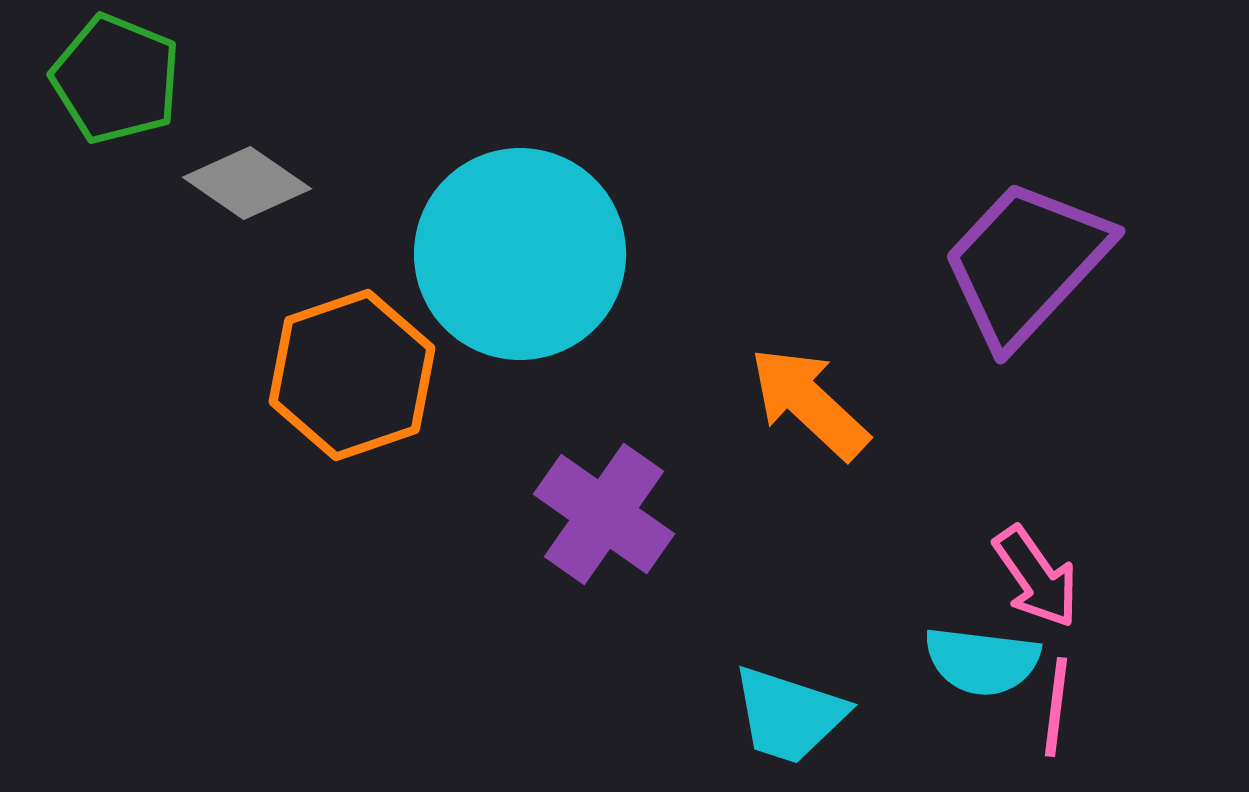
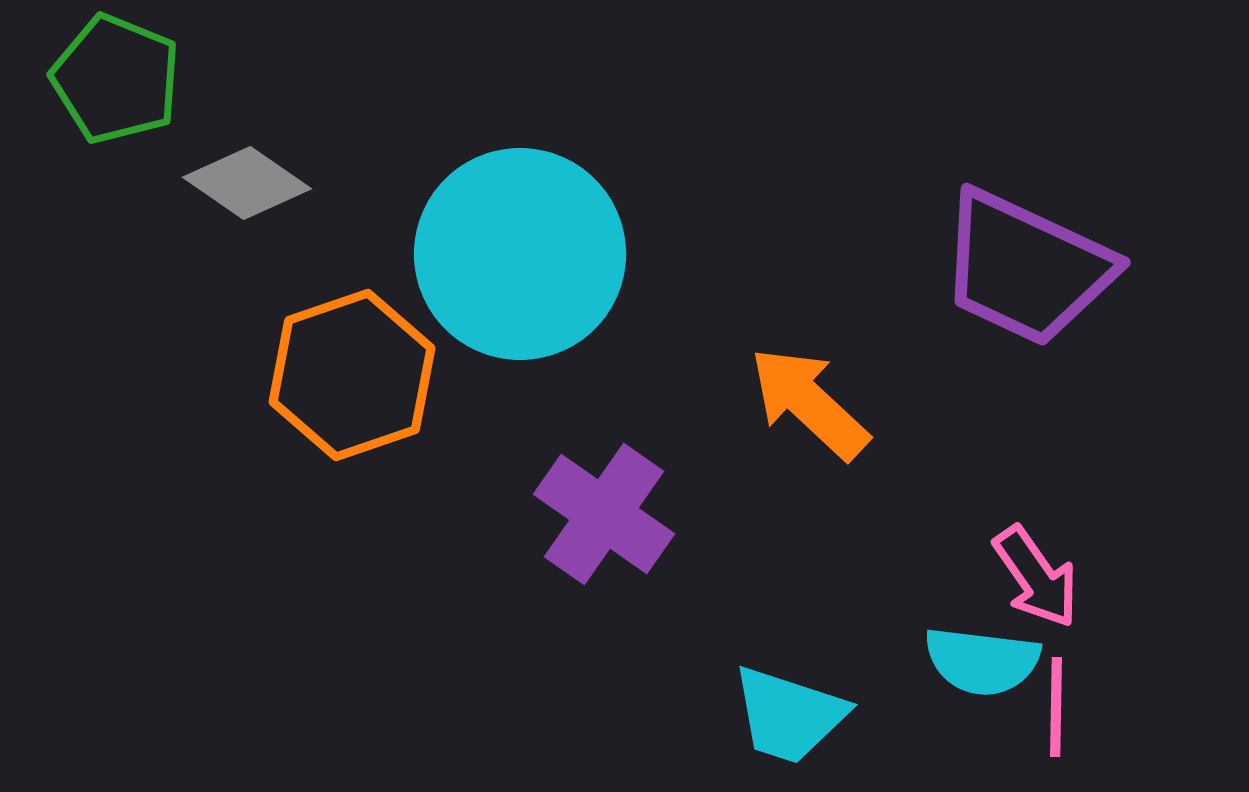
purple trapezoid: moved 5 px down; rotated 108 degrees counterclockwise
pink line: rotated 6 degrees counterclockwise
